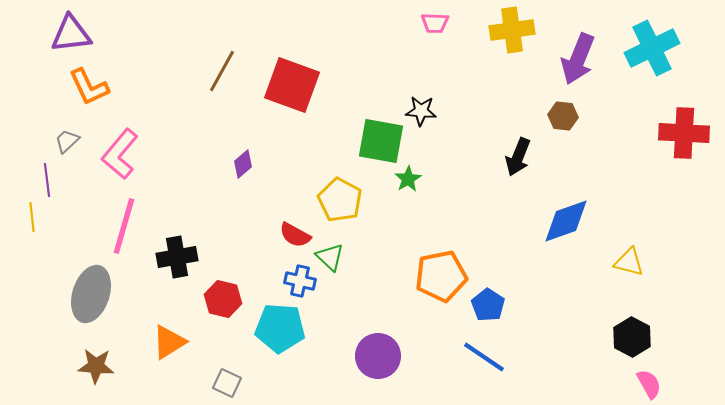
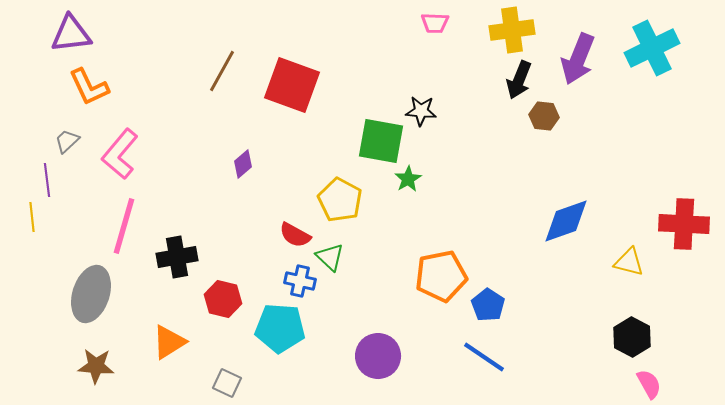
brown hexagon: moved 19 px left
red cross: moved 91 px down
black arrow: moved 1 px right, 77 px up
